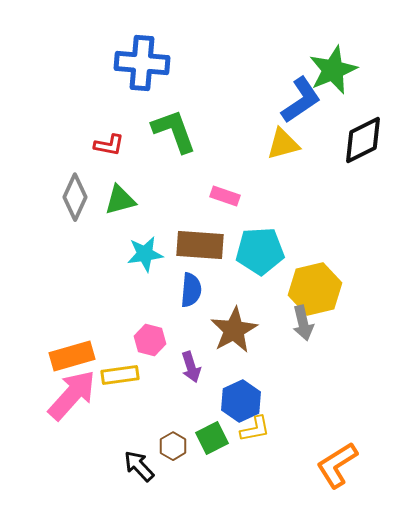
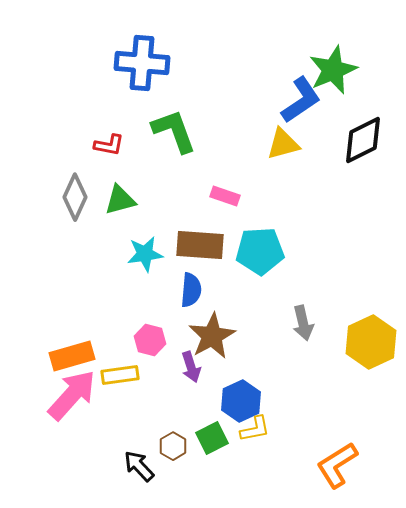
yellow hexagon: moved 56 px right, 53 px down; rotated 12 degrees counterclockwise
brown star: moved 22 px left, 6 px down
